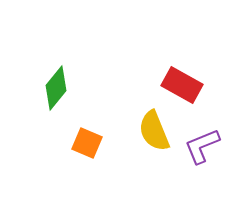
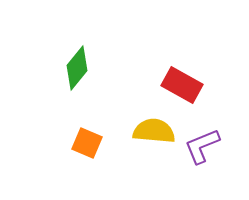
green diamond: moved 21 px right, 20 px up
yellow semicircle: rotated 117 degrees clockwise
